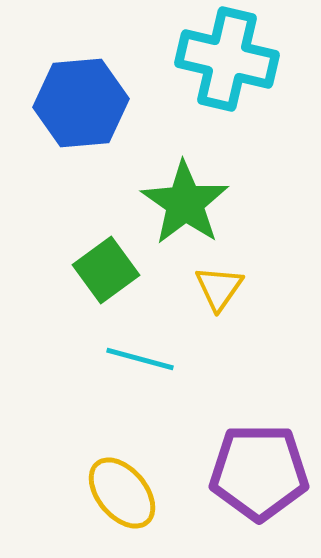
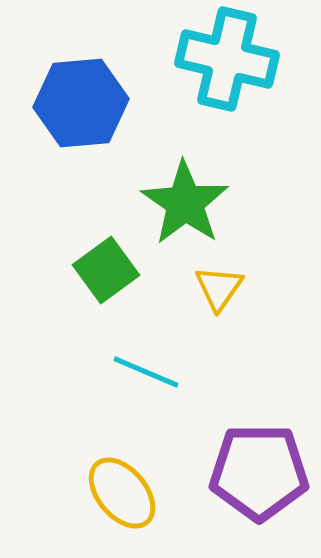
cyan line: moved 6 px right, 13 px down; rotated 8 degrees clockwise
